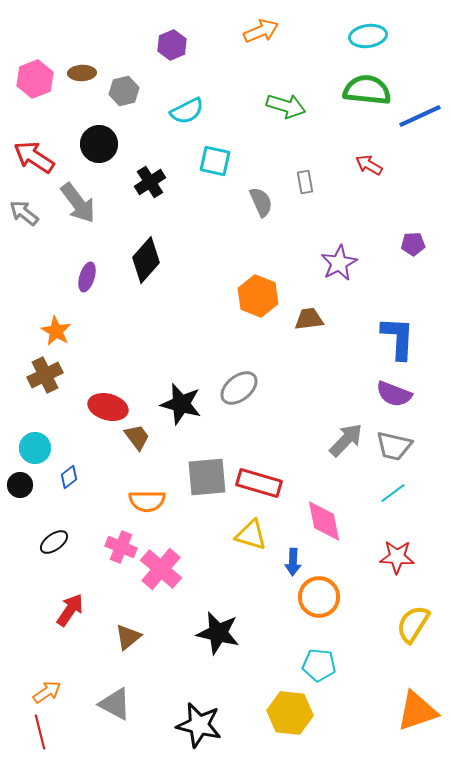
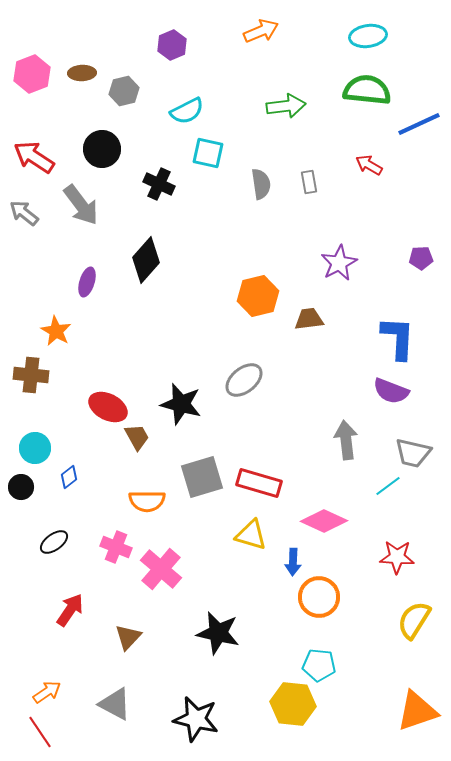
pink hexagon at (35, 79): moved 3 px left, 5 px up
green arrow at (286, 106): rotated 24 degrees counterclockwise
blue line at (420, 116): moved 1 px left, 8 px down
black circle at (99, 144): moved 3 px right, 5 px down
cyan square at (215, 161): moved 7 px left, 8 px up
black cross at (150, 182): moved 9 px right, 2 px down; rotated 32 degrees counterclockwise
gray rectangle at (305, 182): moved 4 px right
gray semicircle at (261, 202): moved 18 px up; rotated 16 degrees clockwise
gray arrow at (78, 203): moved 3 px right, 2 px down
purple pentagon at (413, 244): moved 8 px right, 14 px down
purple ellipse at (87, 277): moved 5 px down
orange hexagon at (258, 296): rotated 24 degrees clockwise
brown cross at (45, 375): moved 14 px left; rotated 32 degrees clockwise
gray ellipse at (239, 388): moved 5 px right, 8 px up
purple semicircle at (394, 394): moved 3 px left, 3 px up
red ellipse at (108, 407): rotated 12 degrees clockwise
brown trapezoid at (137, 437): rotated 8 degrees clockwise
gray arrow at (346, 440): rotated 51 degrees counterclockwise
gray trapezoid at (394, 446): moved 19 px right, 7 px down
gray square at (207, 477): moved 5 px left; rotated 12 degrees counterclockwise
black circle at (20, 485): moved 1 px right, 2 px down
cyan line at (393, 493): moved 5 px left, 7 px up
pink diamond at (324, 521): rotated 54 degrees counterclockwise
pink cross at (121, 547): moved 5 px left
yellow semicircle at (413, 624): moved 1 px right, 4 px up
brown triangle at (128, 637): rotated 8 degrees counterclockwise
yellow hexagon at (290, 713): moved 3 px right, 9 px up
black star at (199, 725): moved 3 px left, 6 px up
red line at (40, 732): rotated 20 degrees counterclockwise
